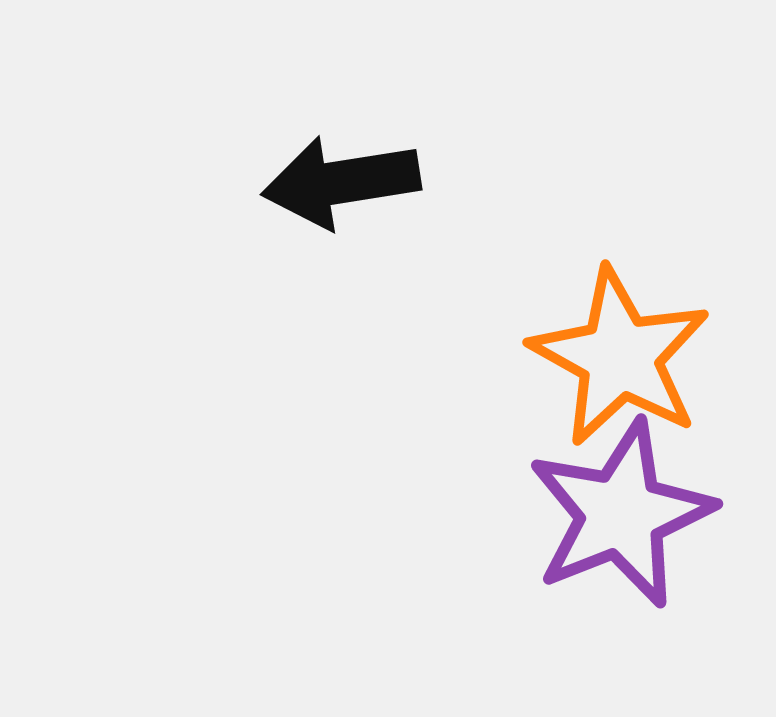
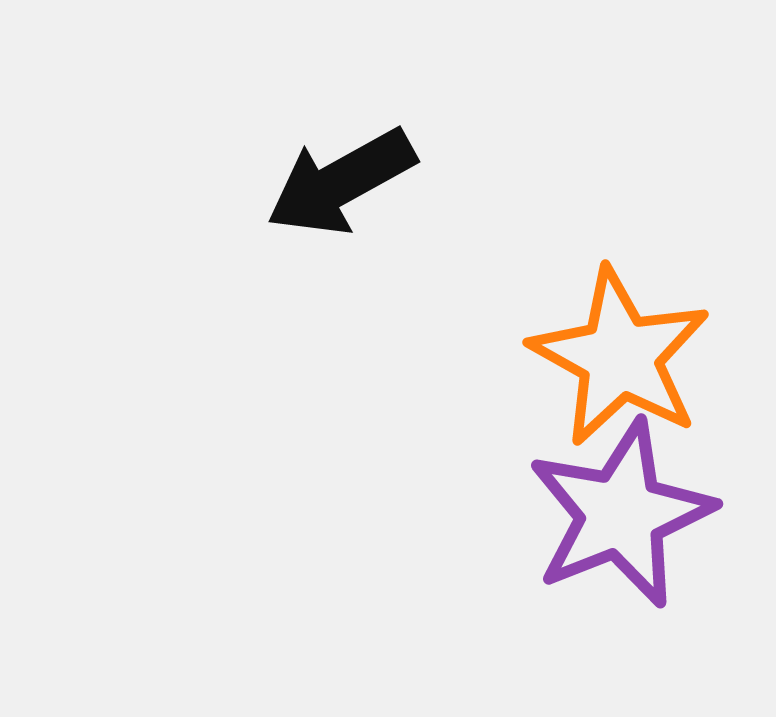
black arrow: rotated 20 degrees counterclockwise
